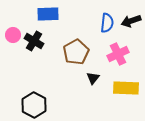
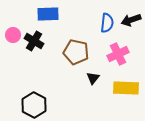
black arrow: moved 1 px up
brown pentagon: rotated 30 degrees counterclockwise
